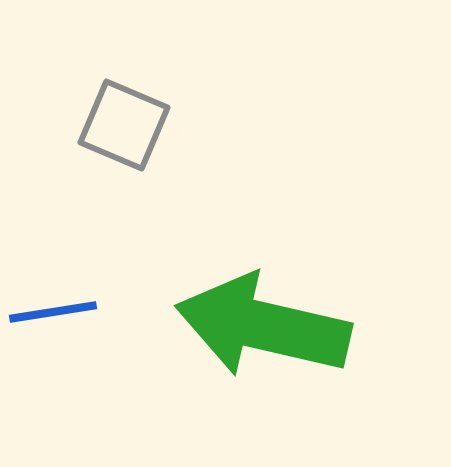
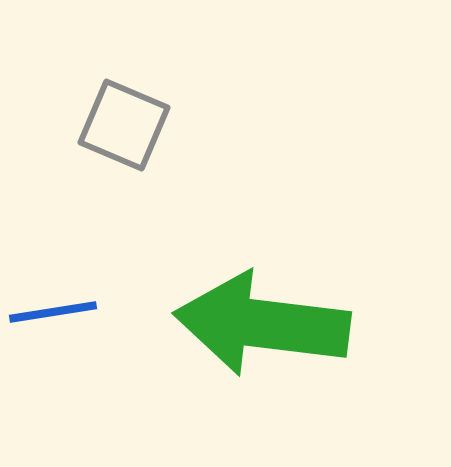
green arrow: moved 1 px left, 2 px up; rotated 6 degrees counterclockwise
